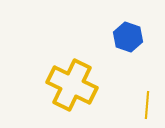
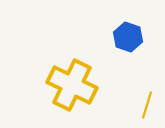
yellow line: rotated 12 degrees clockwise
